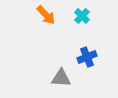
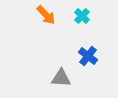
blue cross: moved 1 px right, 1 px up; rotated 30 degrees counterclockwise
